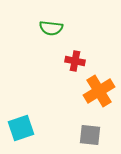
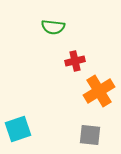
green semicircle: moved 2 px right, 1 px up
red cross: rotated 24 degrees counterclockwise
cyan square: moved 3 px left, 1 px down
